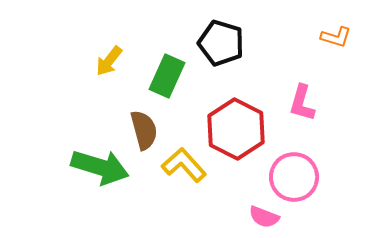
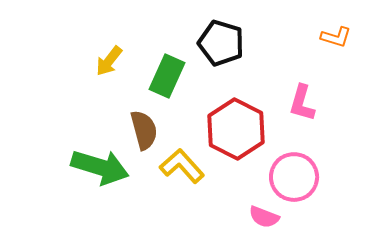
yellow L-shape: moved 2 px left, 1 px down
